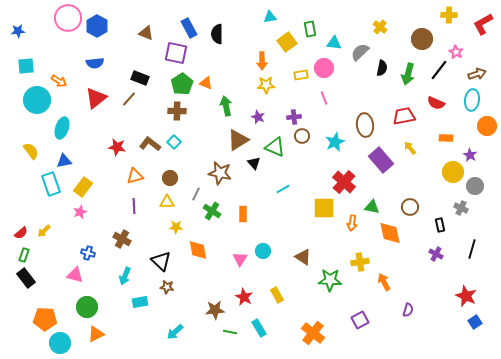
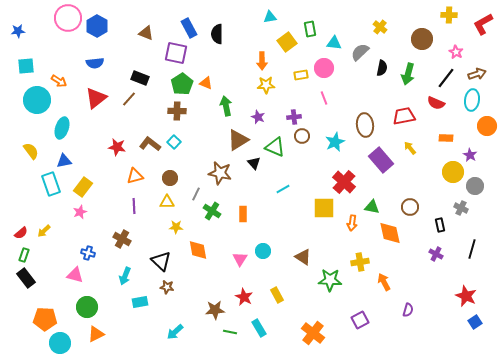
black line at (439, 70): moved 7 px right, 8 px down
